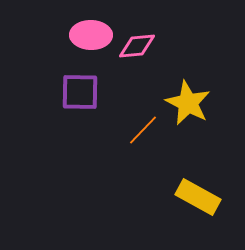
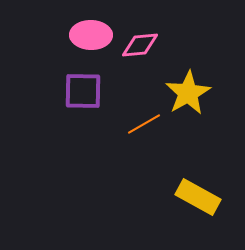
pink diamond: moved 3 px right, 1 px up
purple square: moved 3 px right, 1 px up
yellow star: moved 10 px up; rotated 15 degrees clockwise
orange line: moved 1 px right, 6 px up; rotated 16 degrees clockwise
